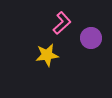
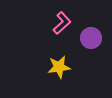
yellow star: moved 12 px right, 12 px down
